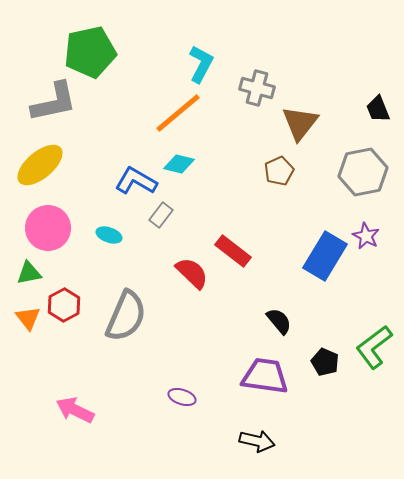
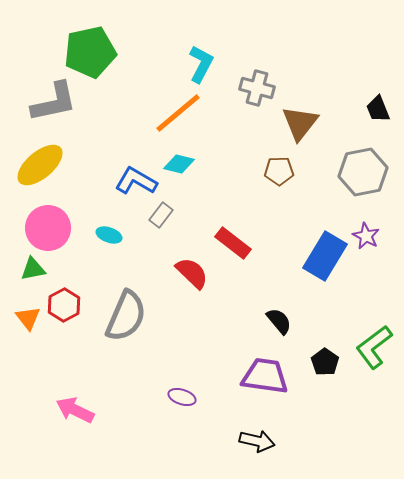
brown pentagon: rotated 24 degrees clockwise
red rectangle: moved 8 px up
green triangle: moved 4 px right, 4 px up
black pentagon: rotated 12 degrees clockwise
